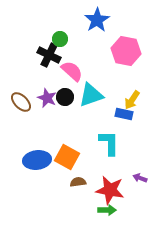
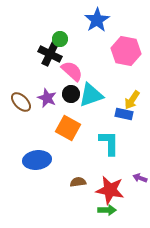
black cross: moved 1 px right, 1 px up
black circle: moved 6 px right, 3 px up
orange square: moved 1 px right, 29 px up
